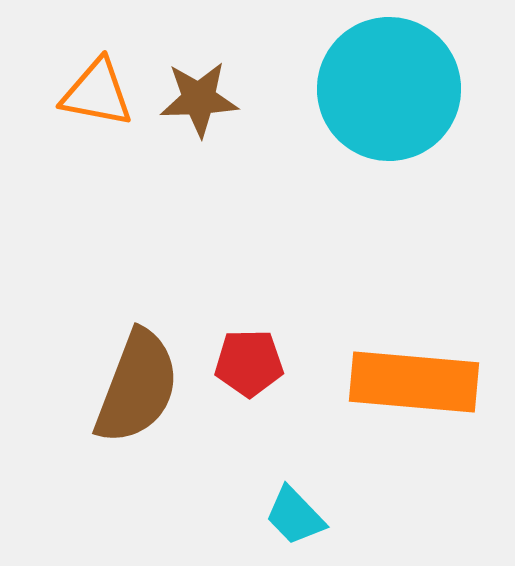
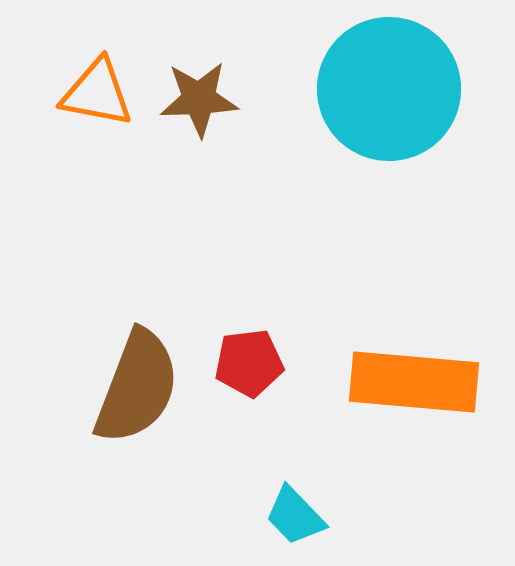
red pentagon: rotated 6 degrees counterclockwise
